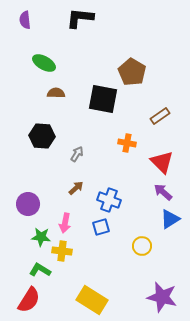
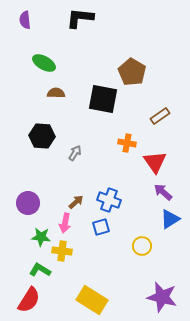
gray arrow: moved 2 px left, 1 px up
red triangle: moved 7 px left; rotated 10 degrees clockwise
brown arrow: moved 14 px down
purple circle: moved 1 px up
